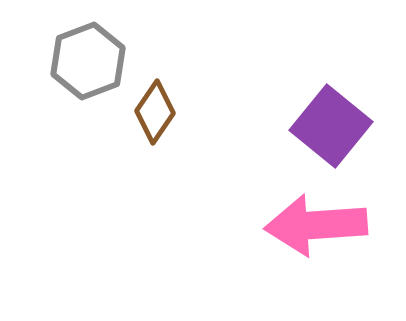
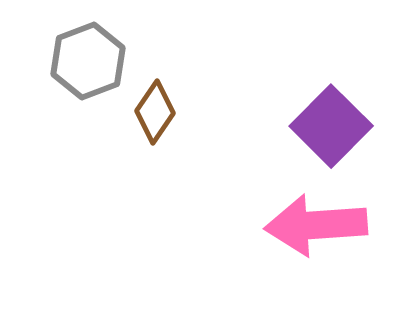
purple square: rotated 6 degrees clockwise
